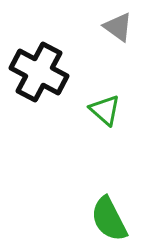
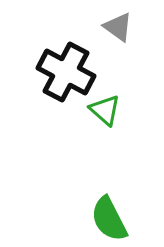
black cross: moved 27 px right
